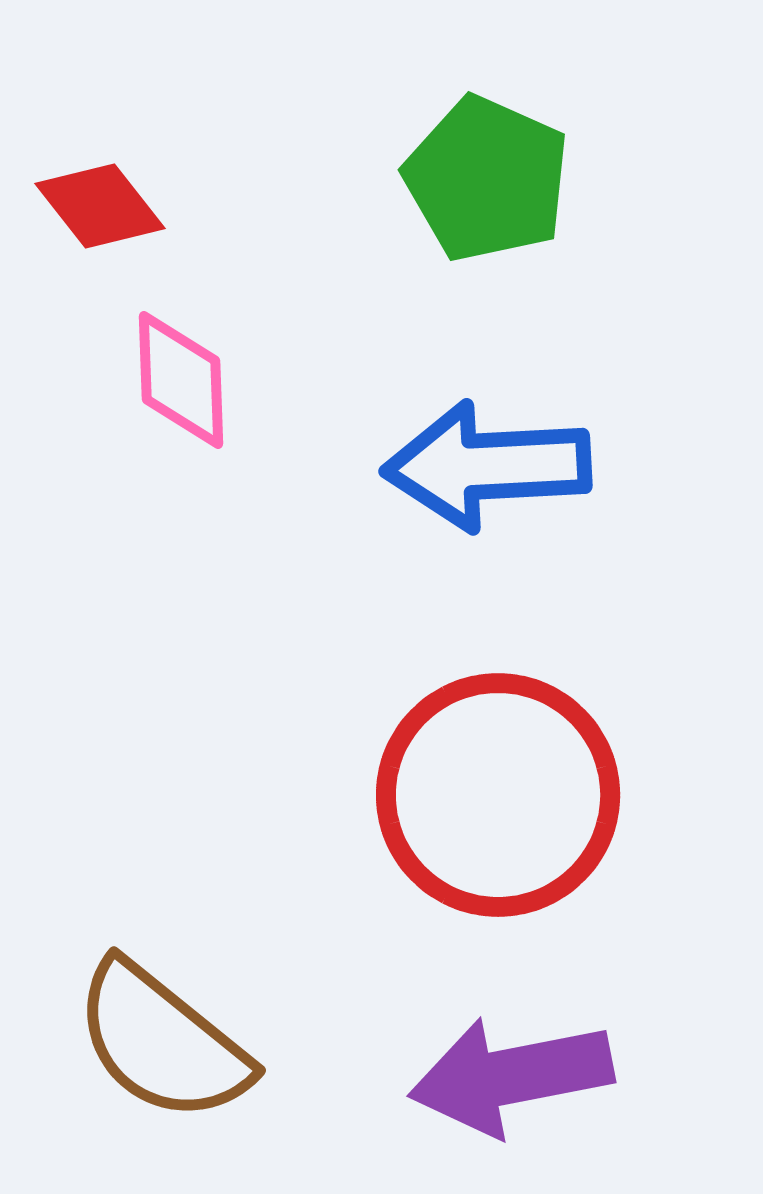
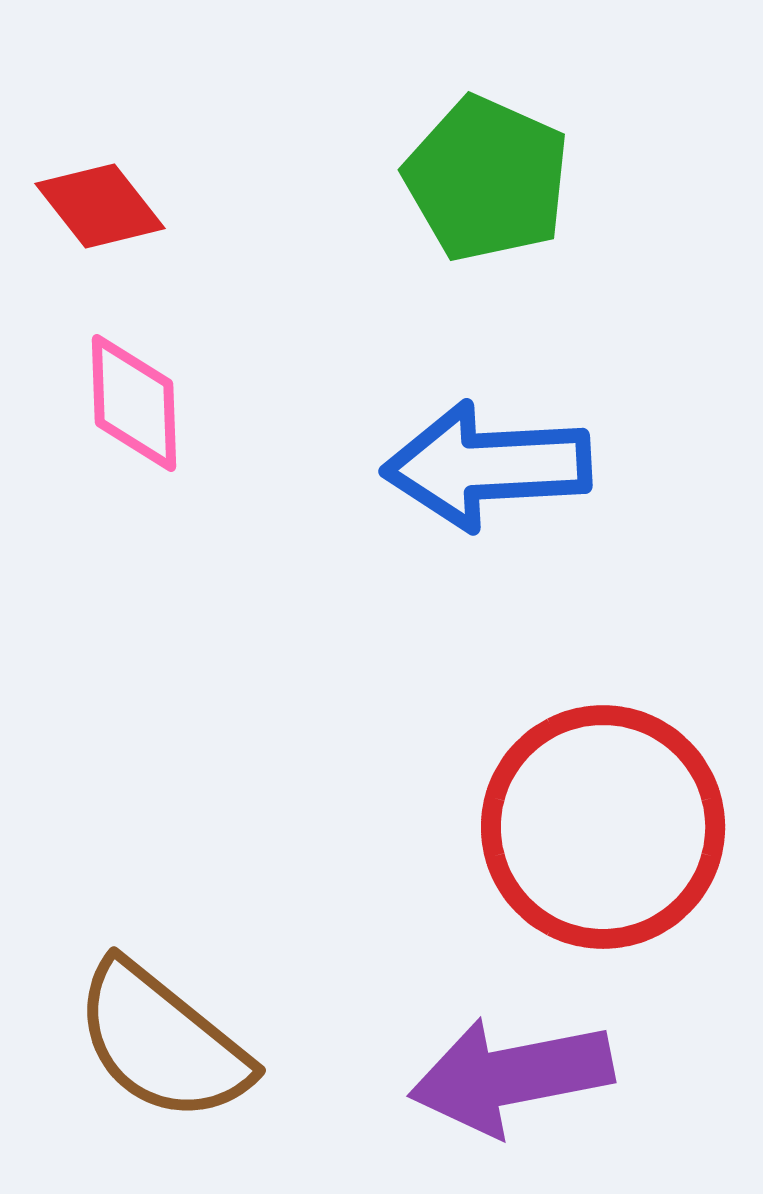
pink diamond: moved 47 px left, 23 px down
red circle: moved 105 px right, 32 px down
